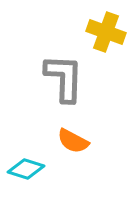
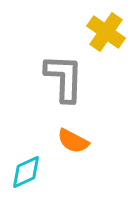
yellow cross: rotated 15 degrees clockwise
cyan diamond: moved 3 px down; rotated 42 degrees counterclockwise
